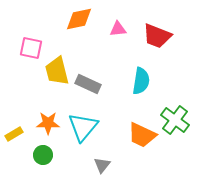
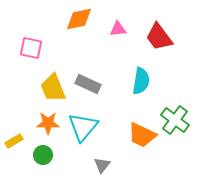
red trapezoid: moved 2 px right, 1 px down; rotated 32 degrees clockwise
yellow trapezoid: moved 4 px left, 17 px down; rotated 8 degrees counterclockwise
yellow rectangle: moved 7 px down
